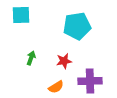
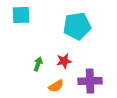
green arrow: moved 7 px right, 6 px down
orange semicircle: moved 1 px up
